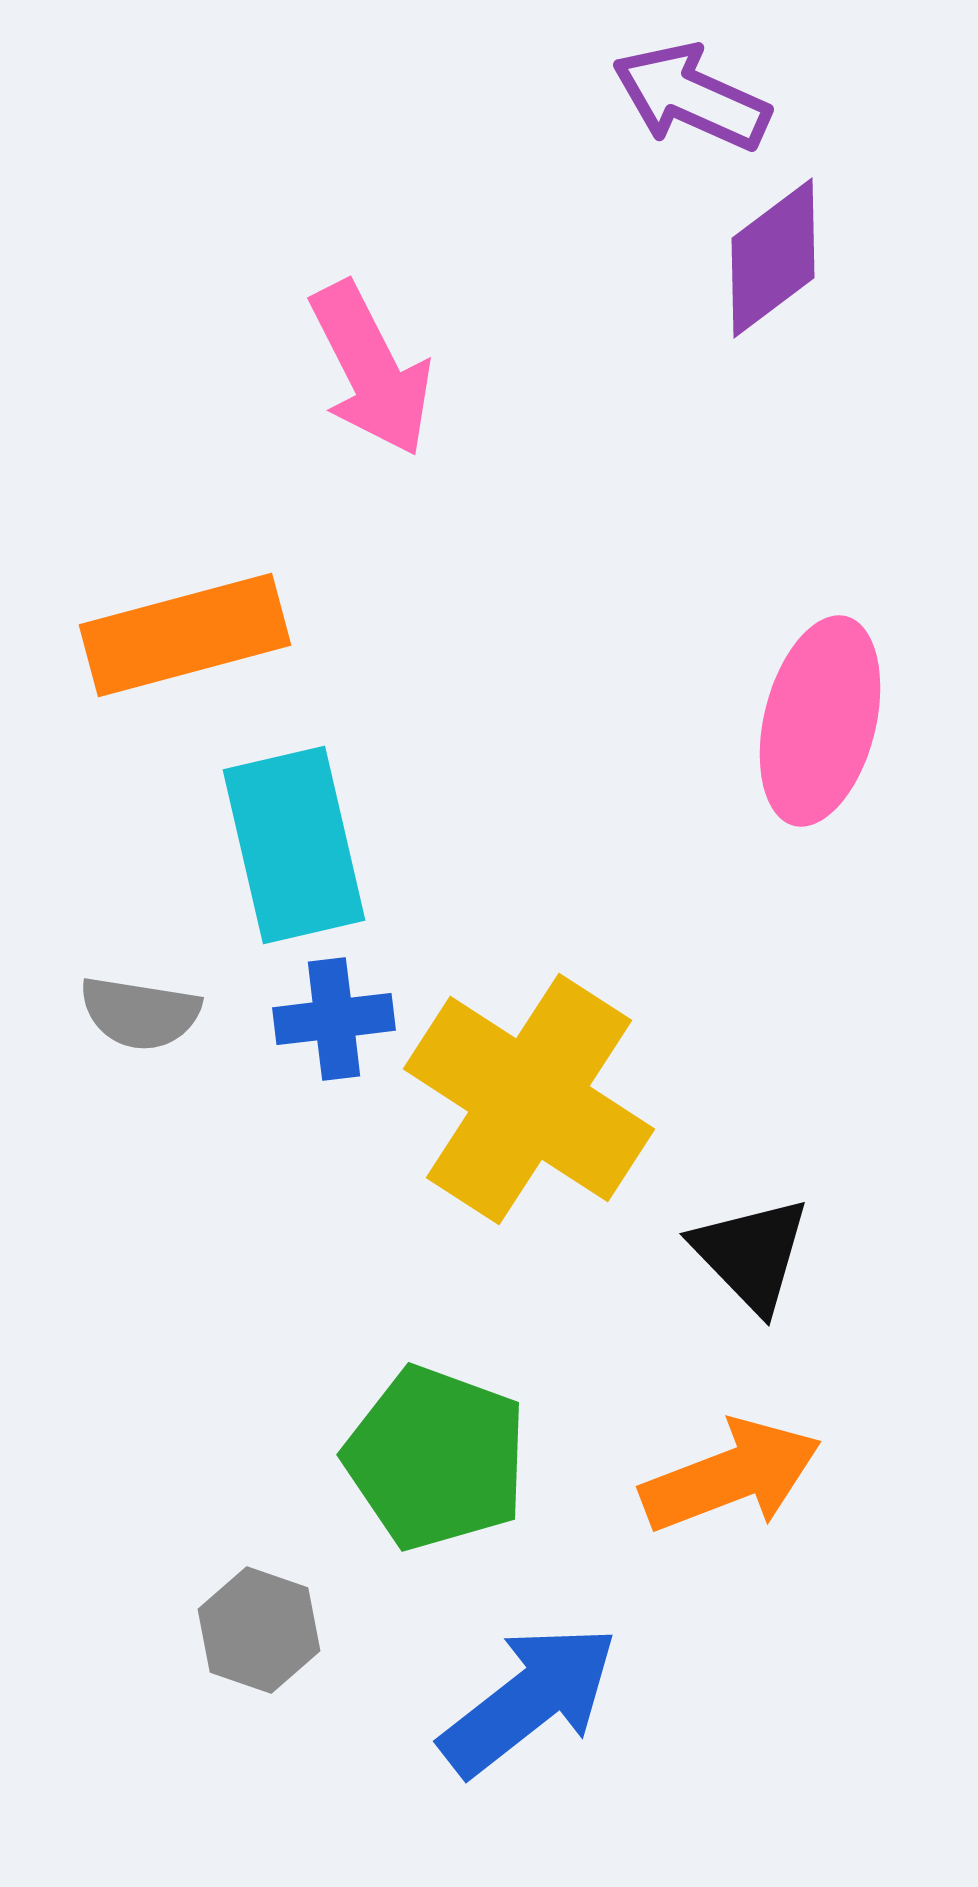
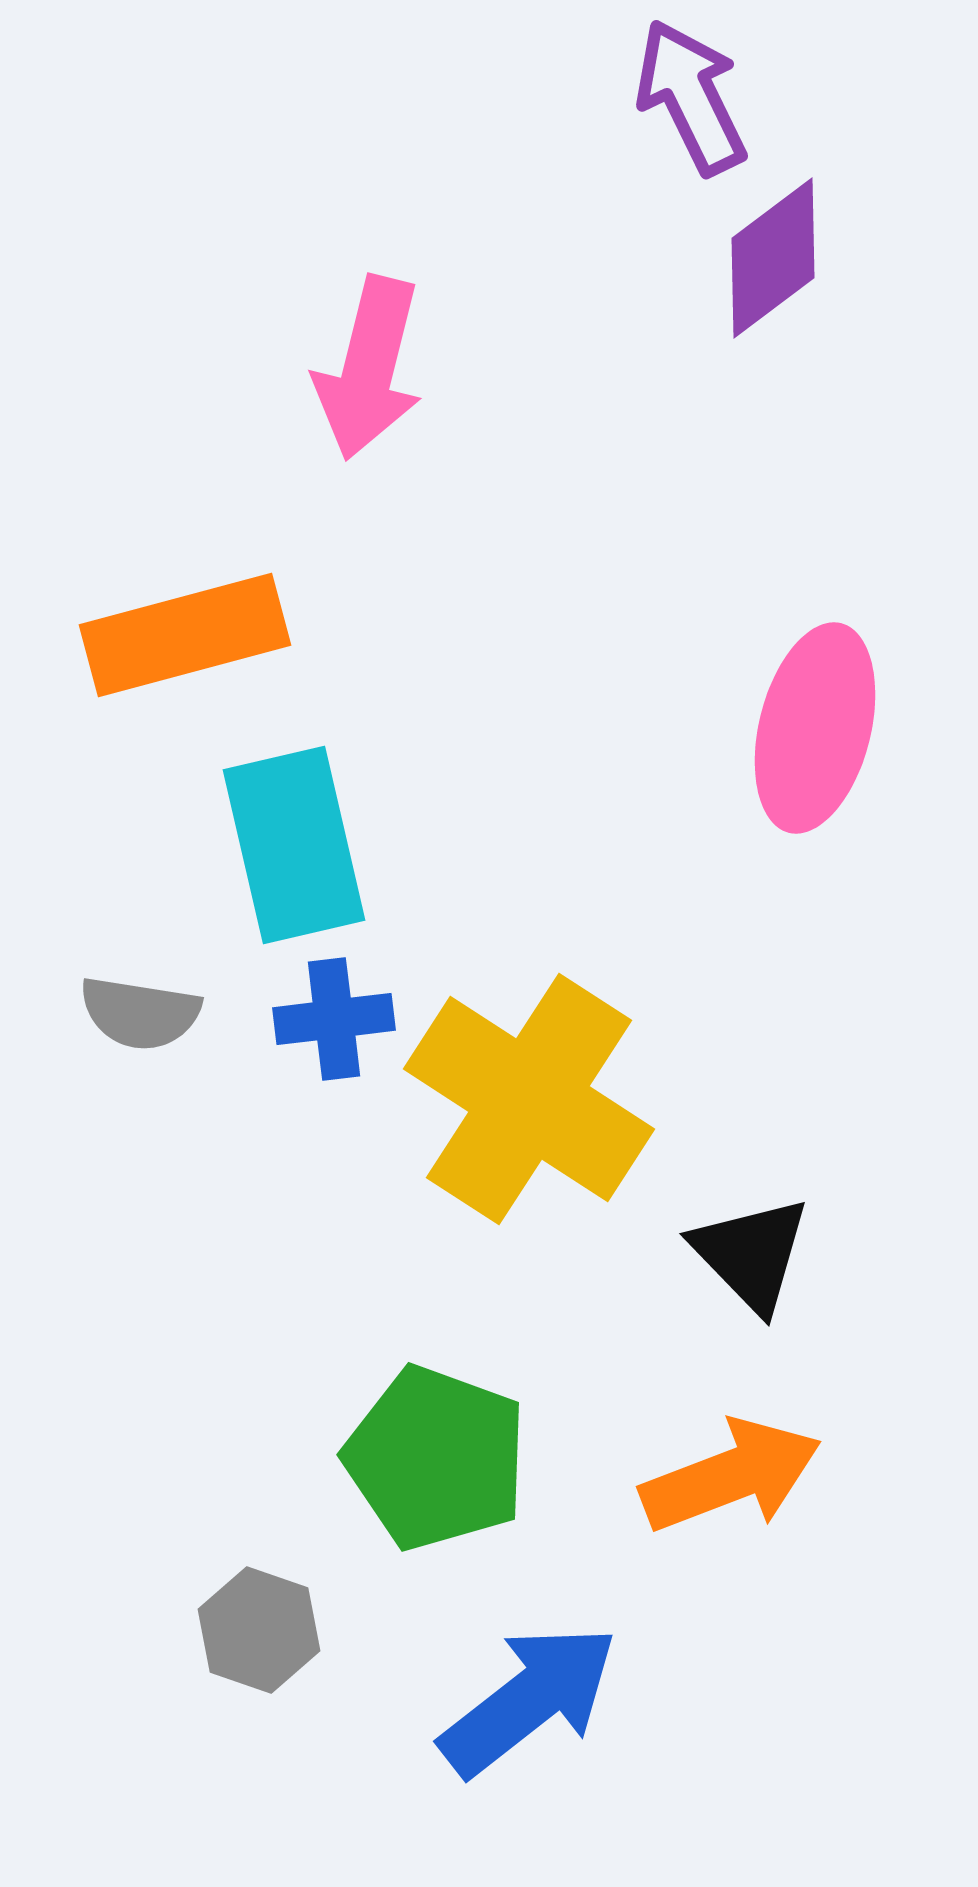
purple arrow: rotated 40 degrees clockwise
pink arrow: moved 2 px left, 1 px up; rotated 41 degrees clockwise
pink ellipse: moved 5 px left, 7 px down
